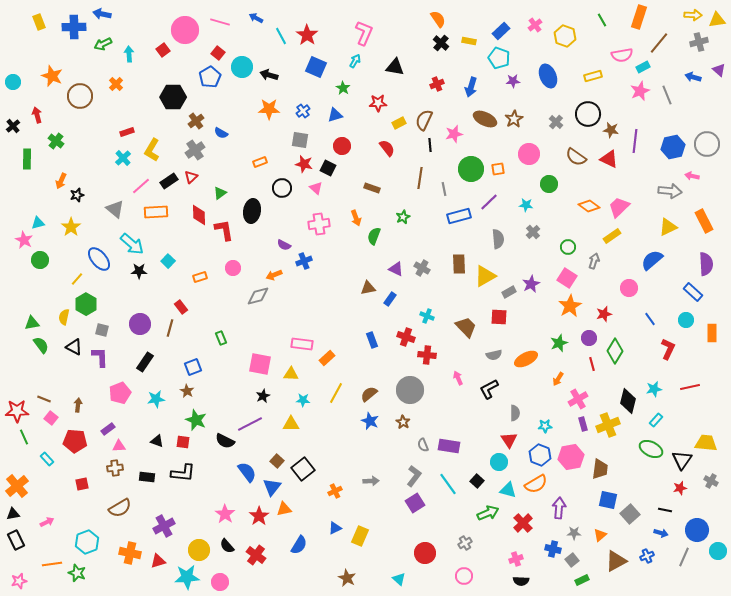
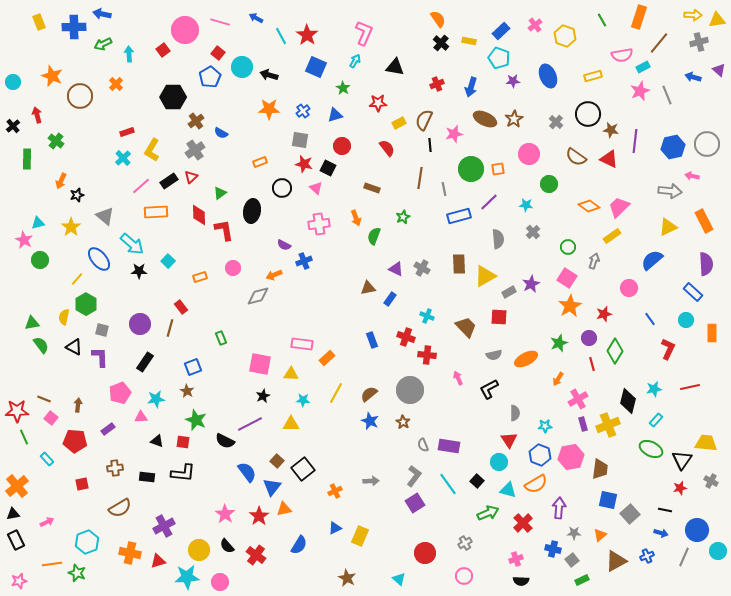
gray triangle at (115, 209): moved 10 px left, 7 px down
pink triangle at (119, 446): moved 22 px right, 29 px up
